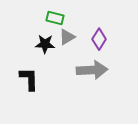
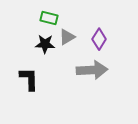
green rectangle: moved 6 px left
